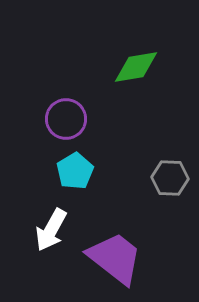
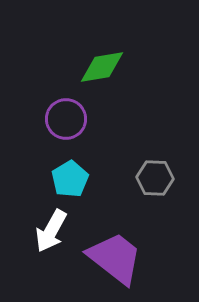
green diamond: moved 34 px left
cyan pentagon: moved 5 px left, 8 px down
gray hexagon: moved 15 px left
white arrow: moved 1 px down
